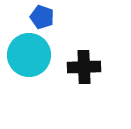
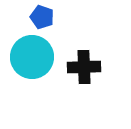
cyan circle: moved 3 px right, 2 px down
